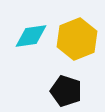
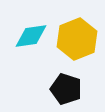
black pentagon: moved 2 px up
